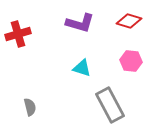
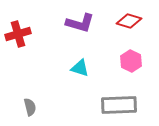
pink hexagon: rotated 20 degrees clockwise
cyan triangle: moved 2 px left
gray rectangle: moved 9 px right; rotated 64 degrees counterclockwise
